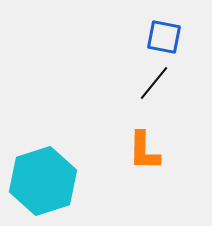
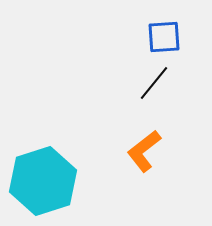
blue square: rotated 15 degrees counterclockwise
orange L-shape: rotated 51 degrees clockwise
